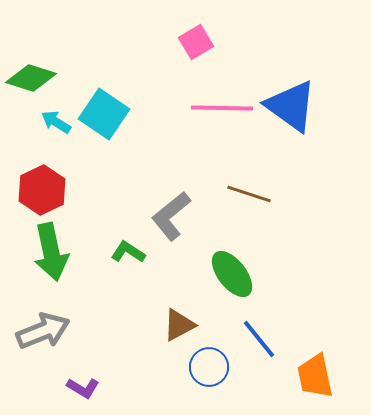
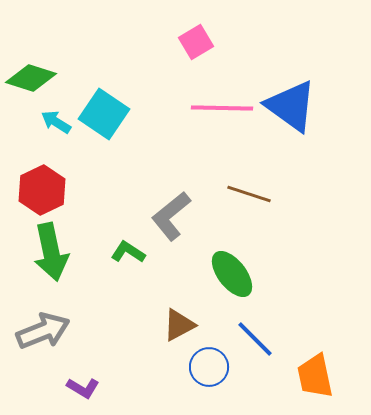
blue line: moved 4 px left; rotated 6 degrees counterclockwise
